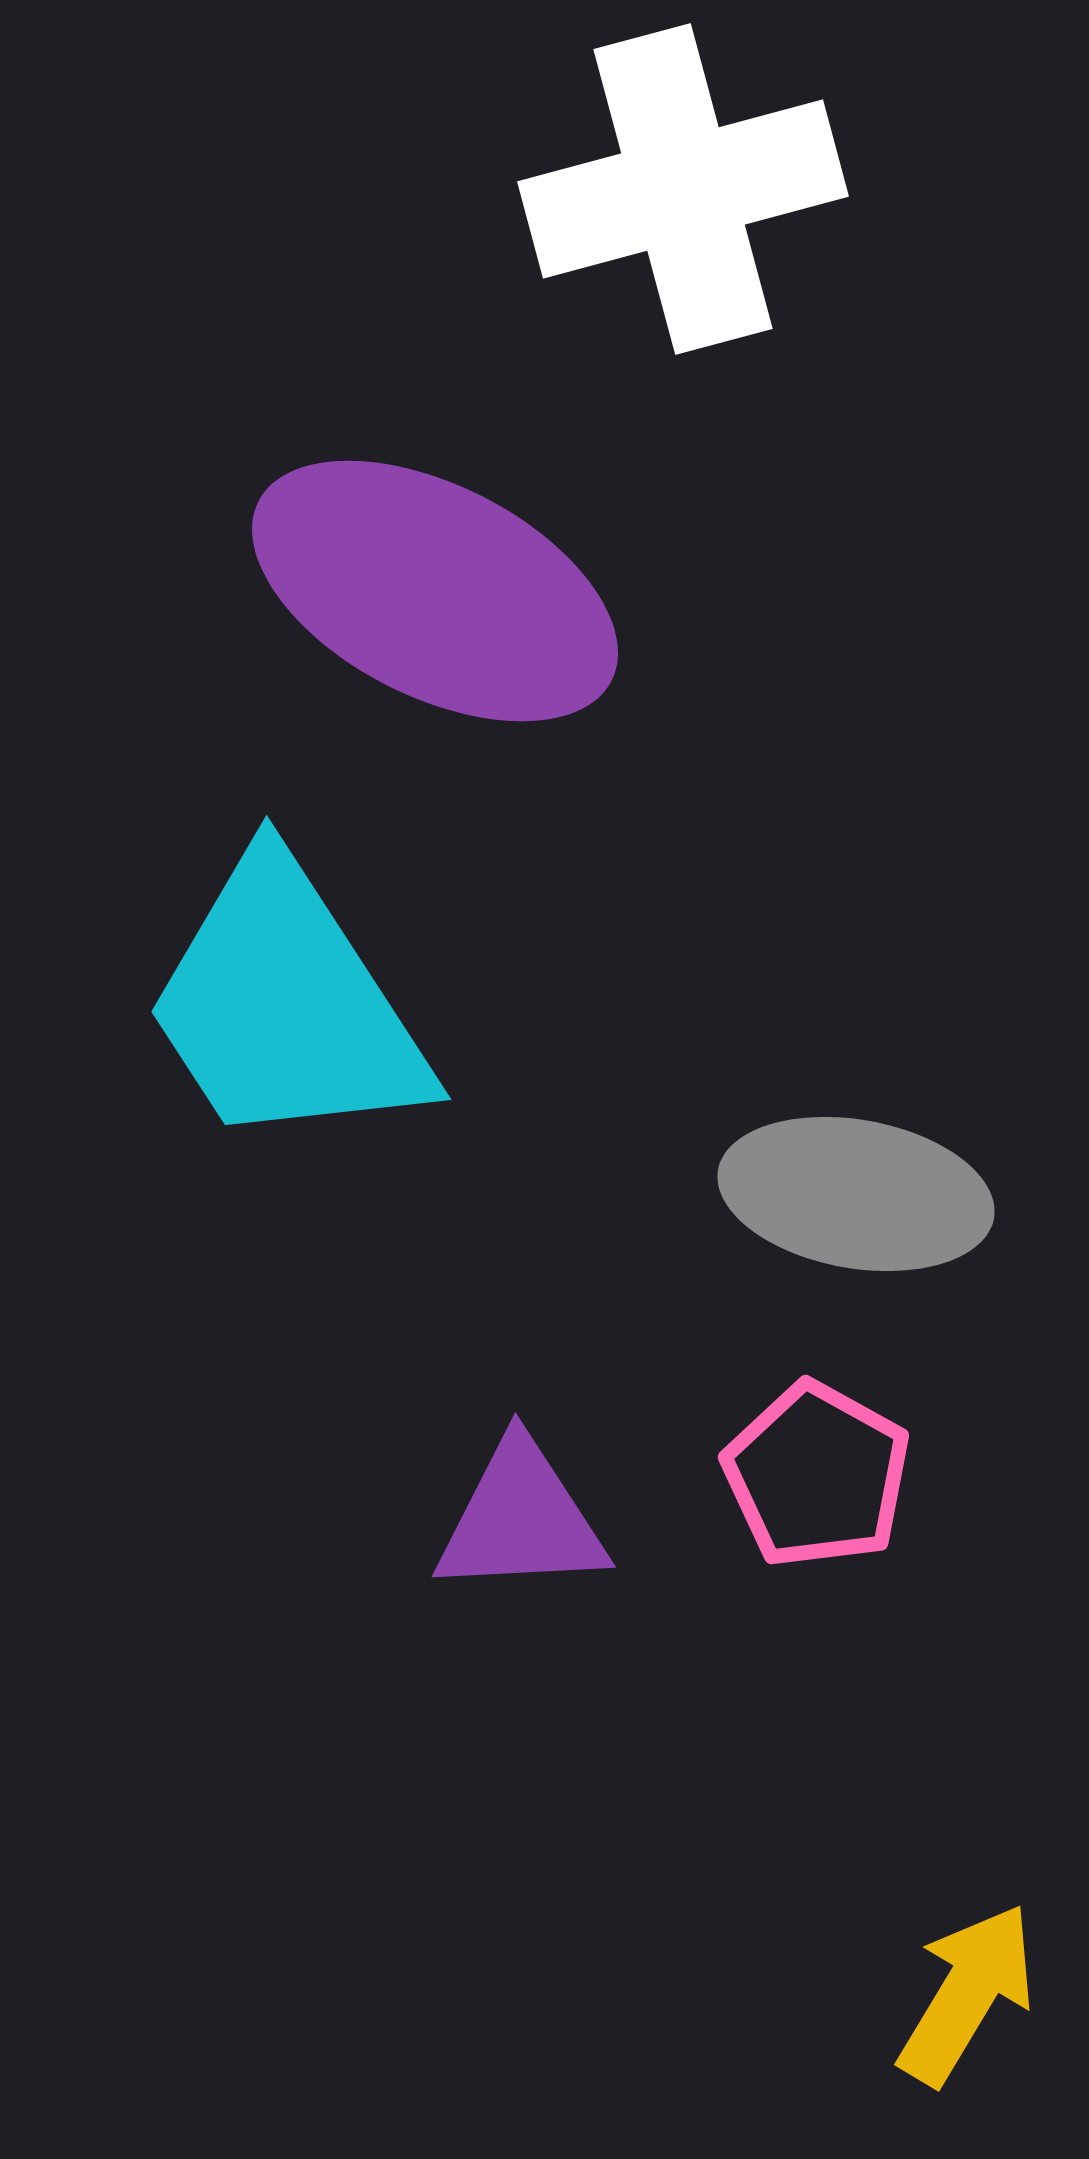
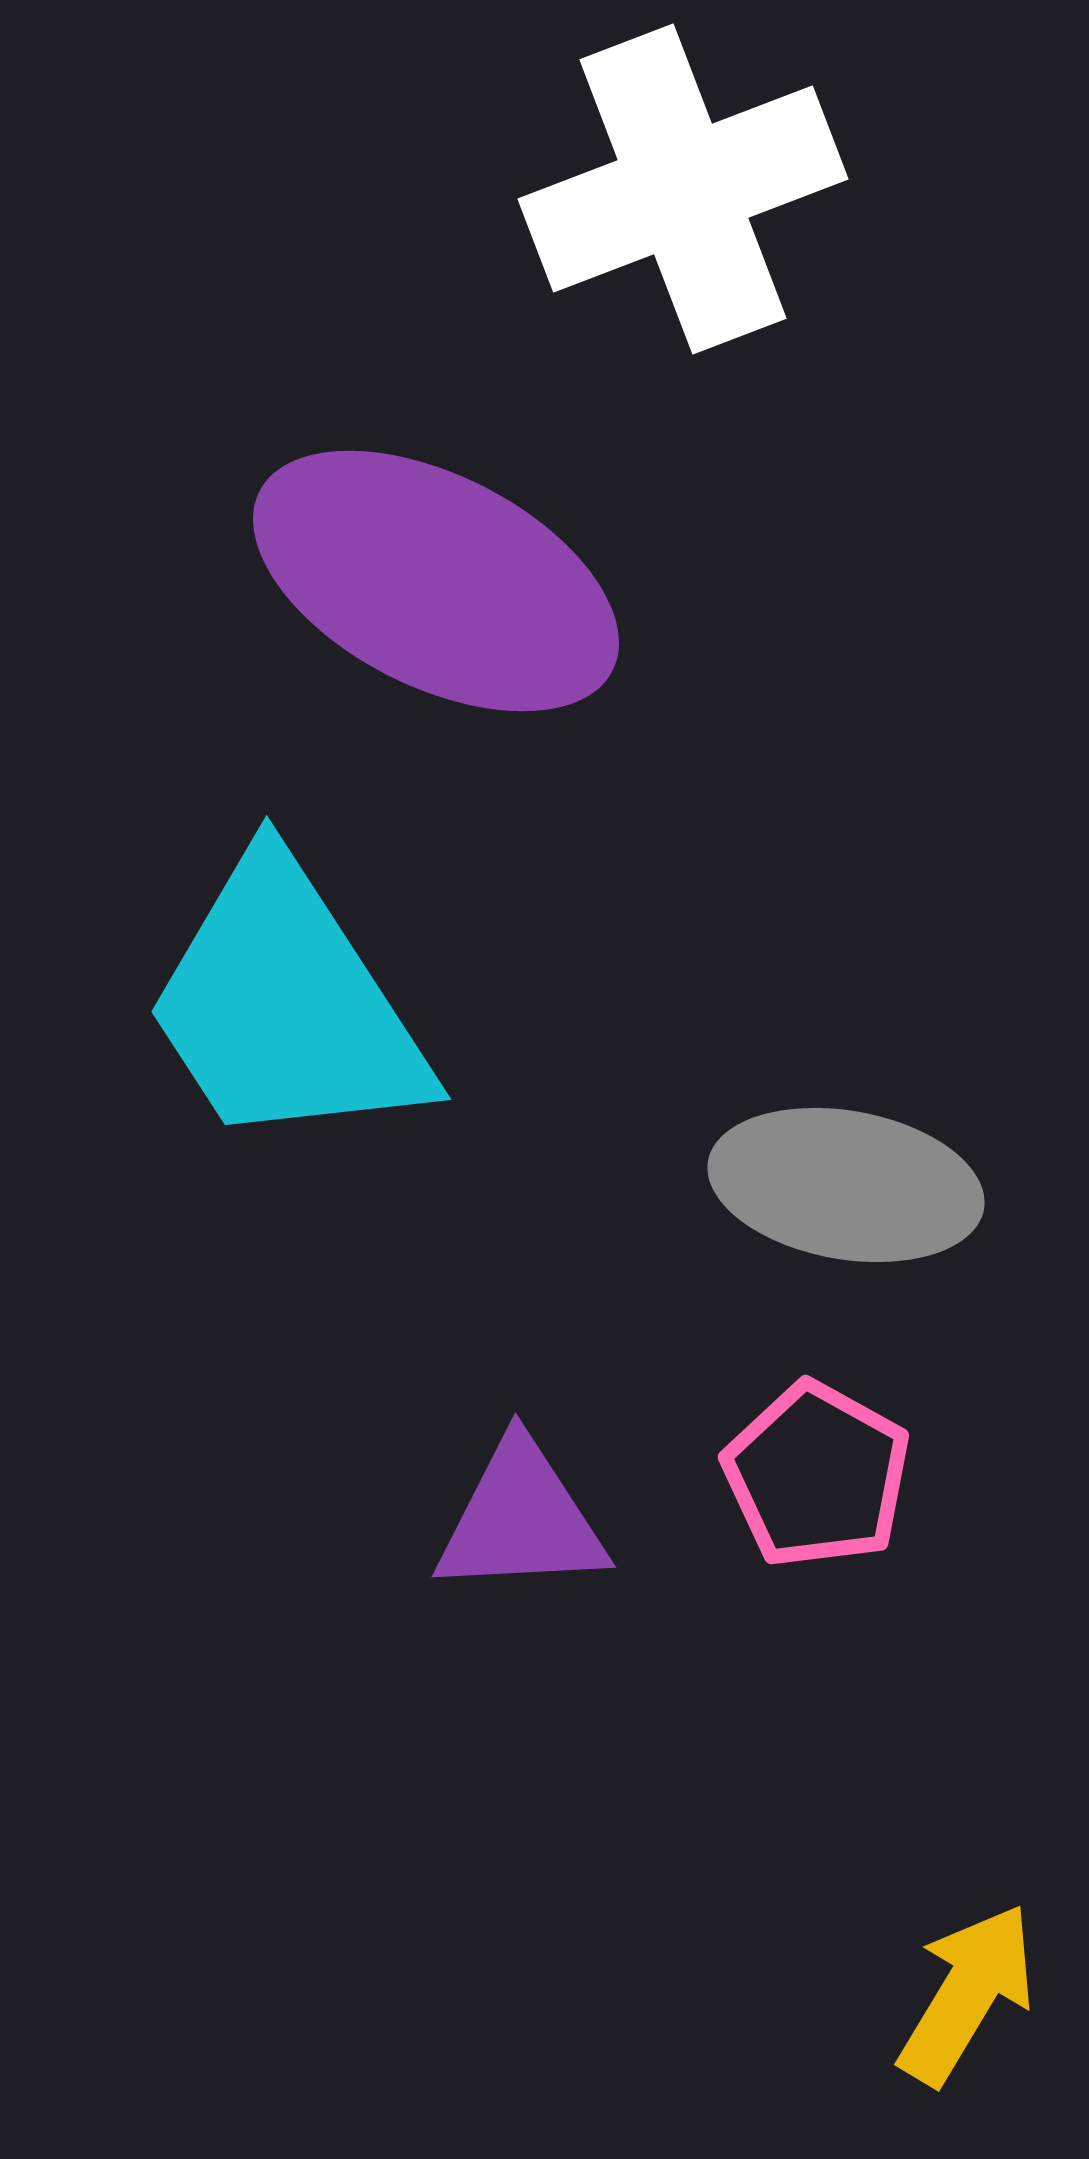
white cross: rotated 6 degrees counterclockwise
purple ellipse: moved 1 px right, 10 px up
gray ellipse: moved 10 px left, 9 px up
